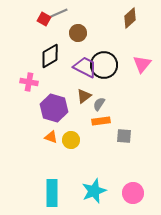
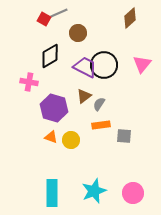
orange rectangle: moved 4 px down
